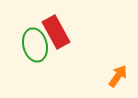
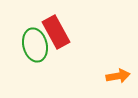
orange arrow: rotated 45 degrees clockwise
